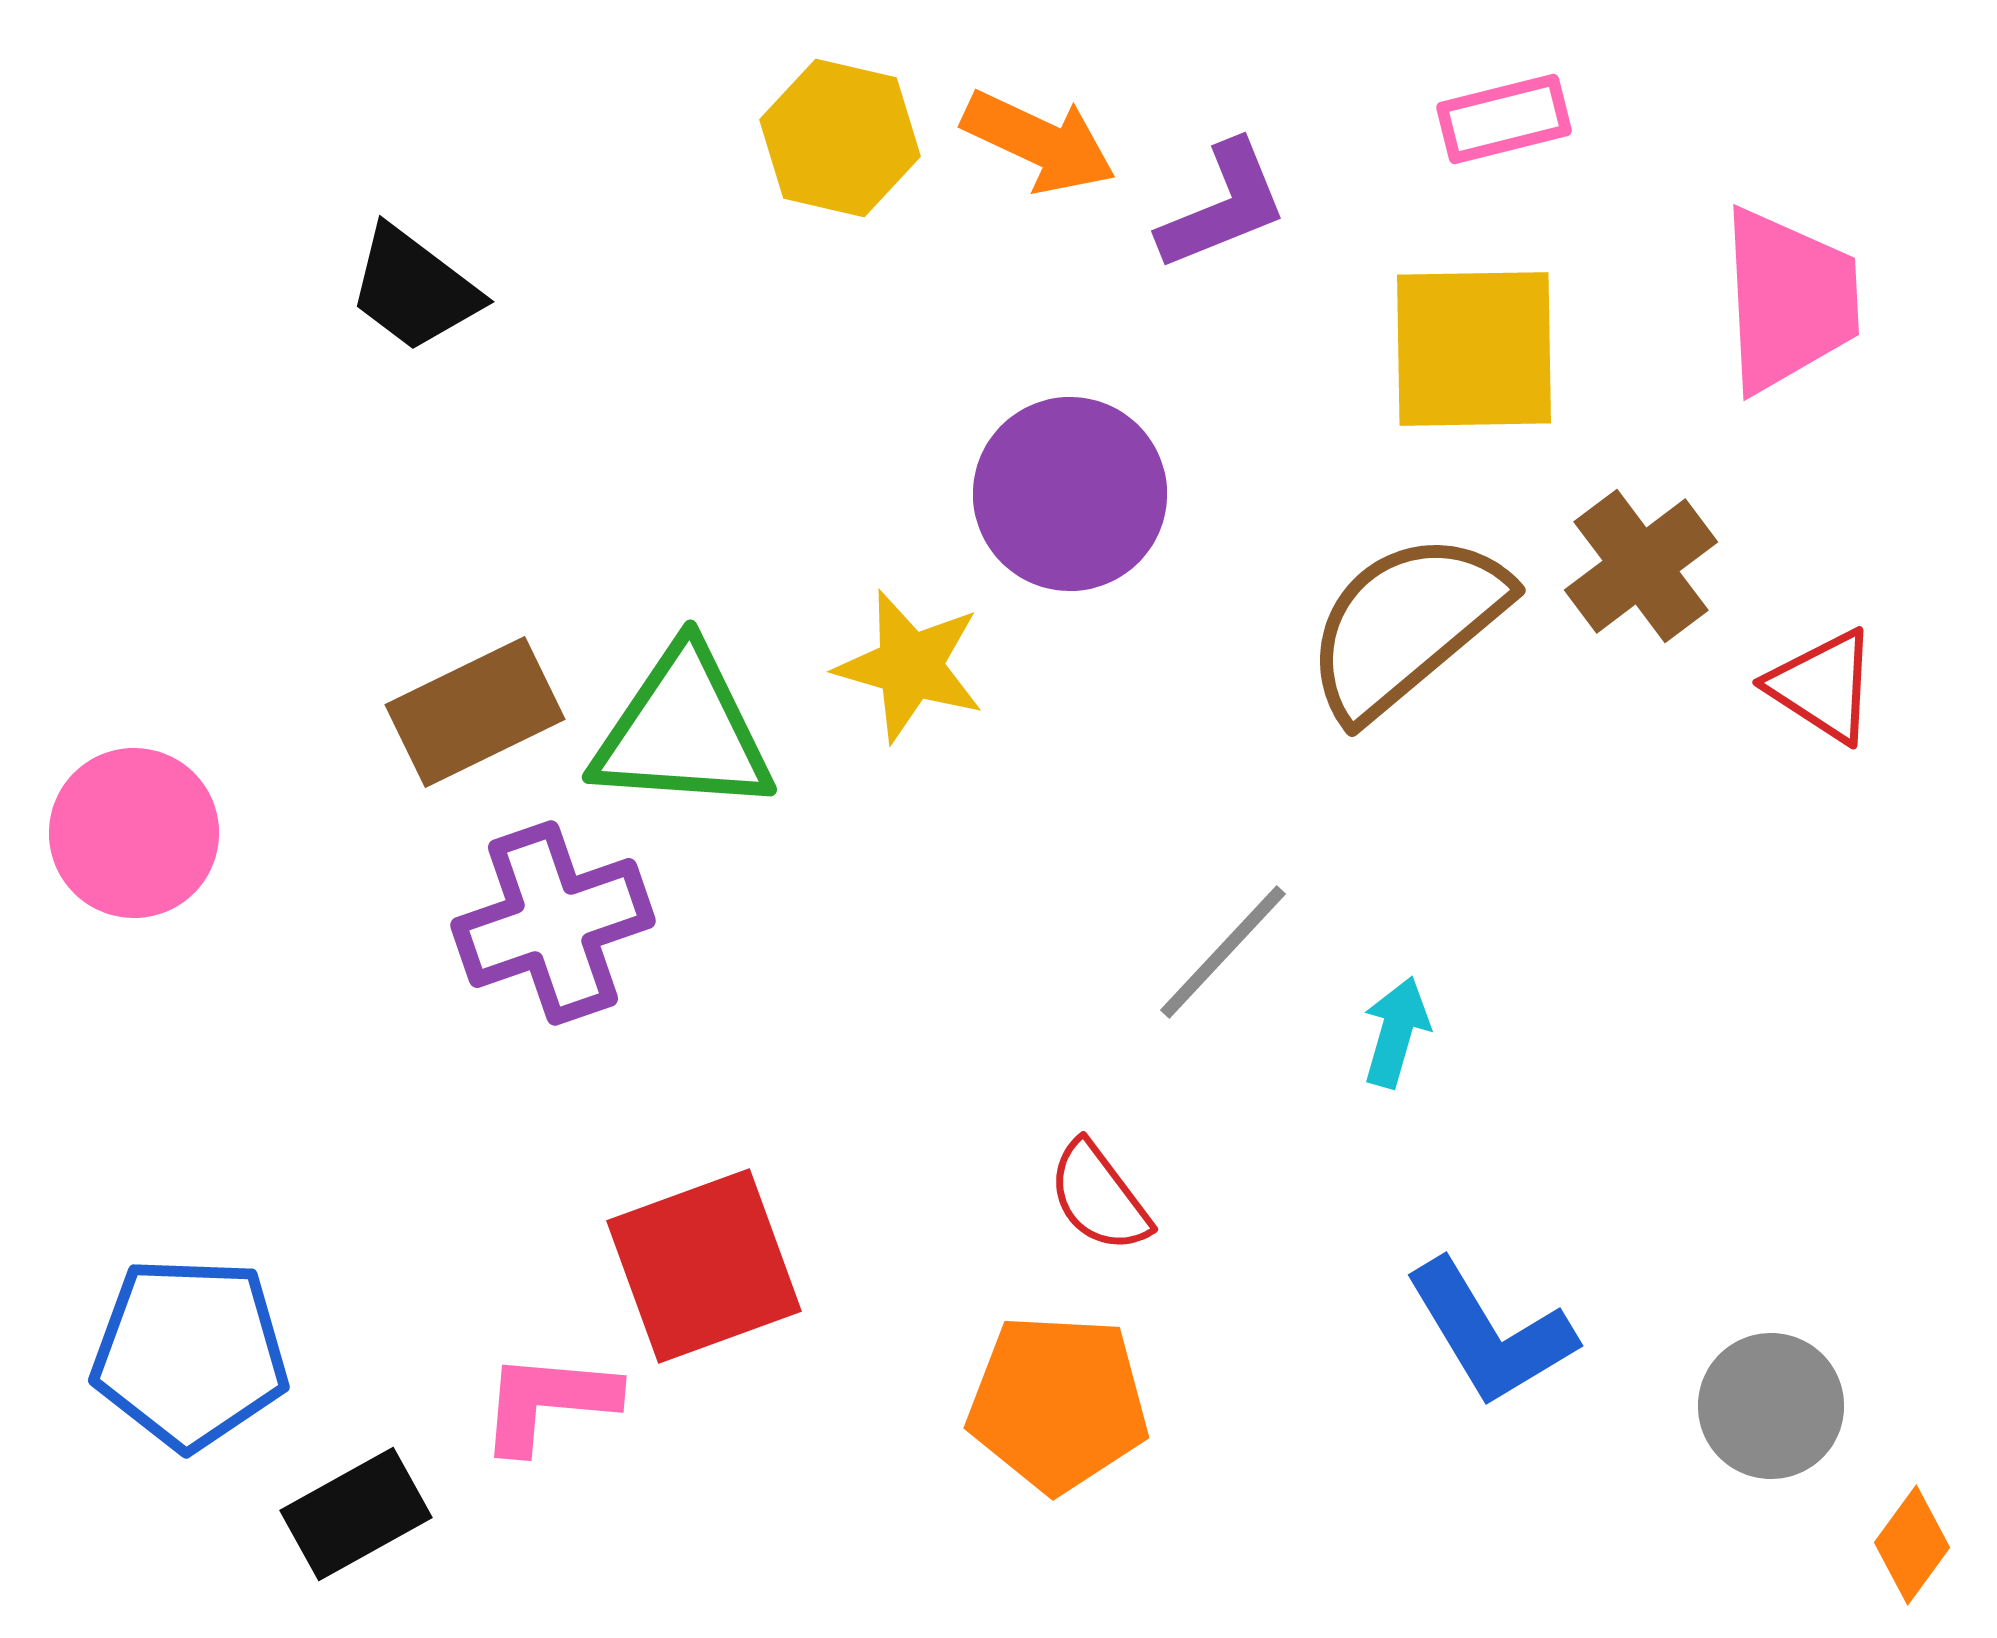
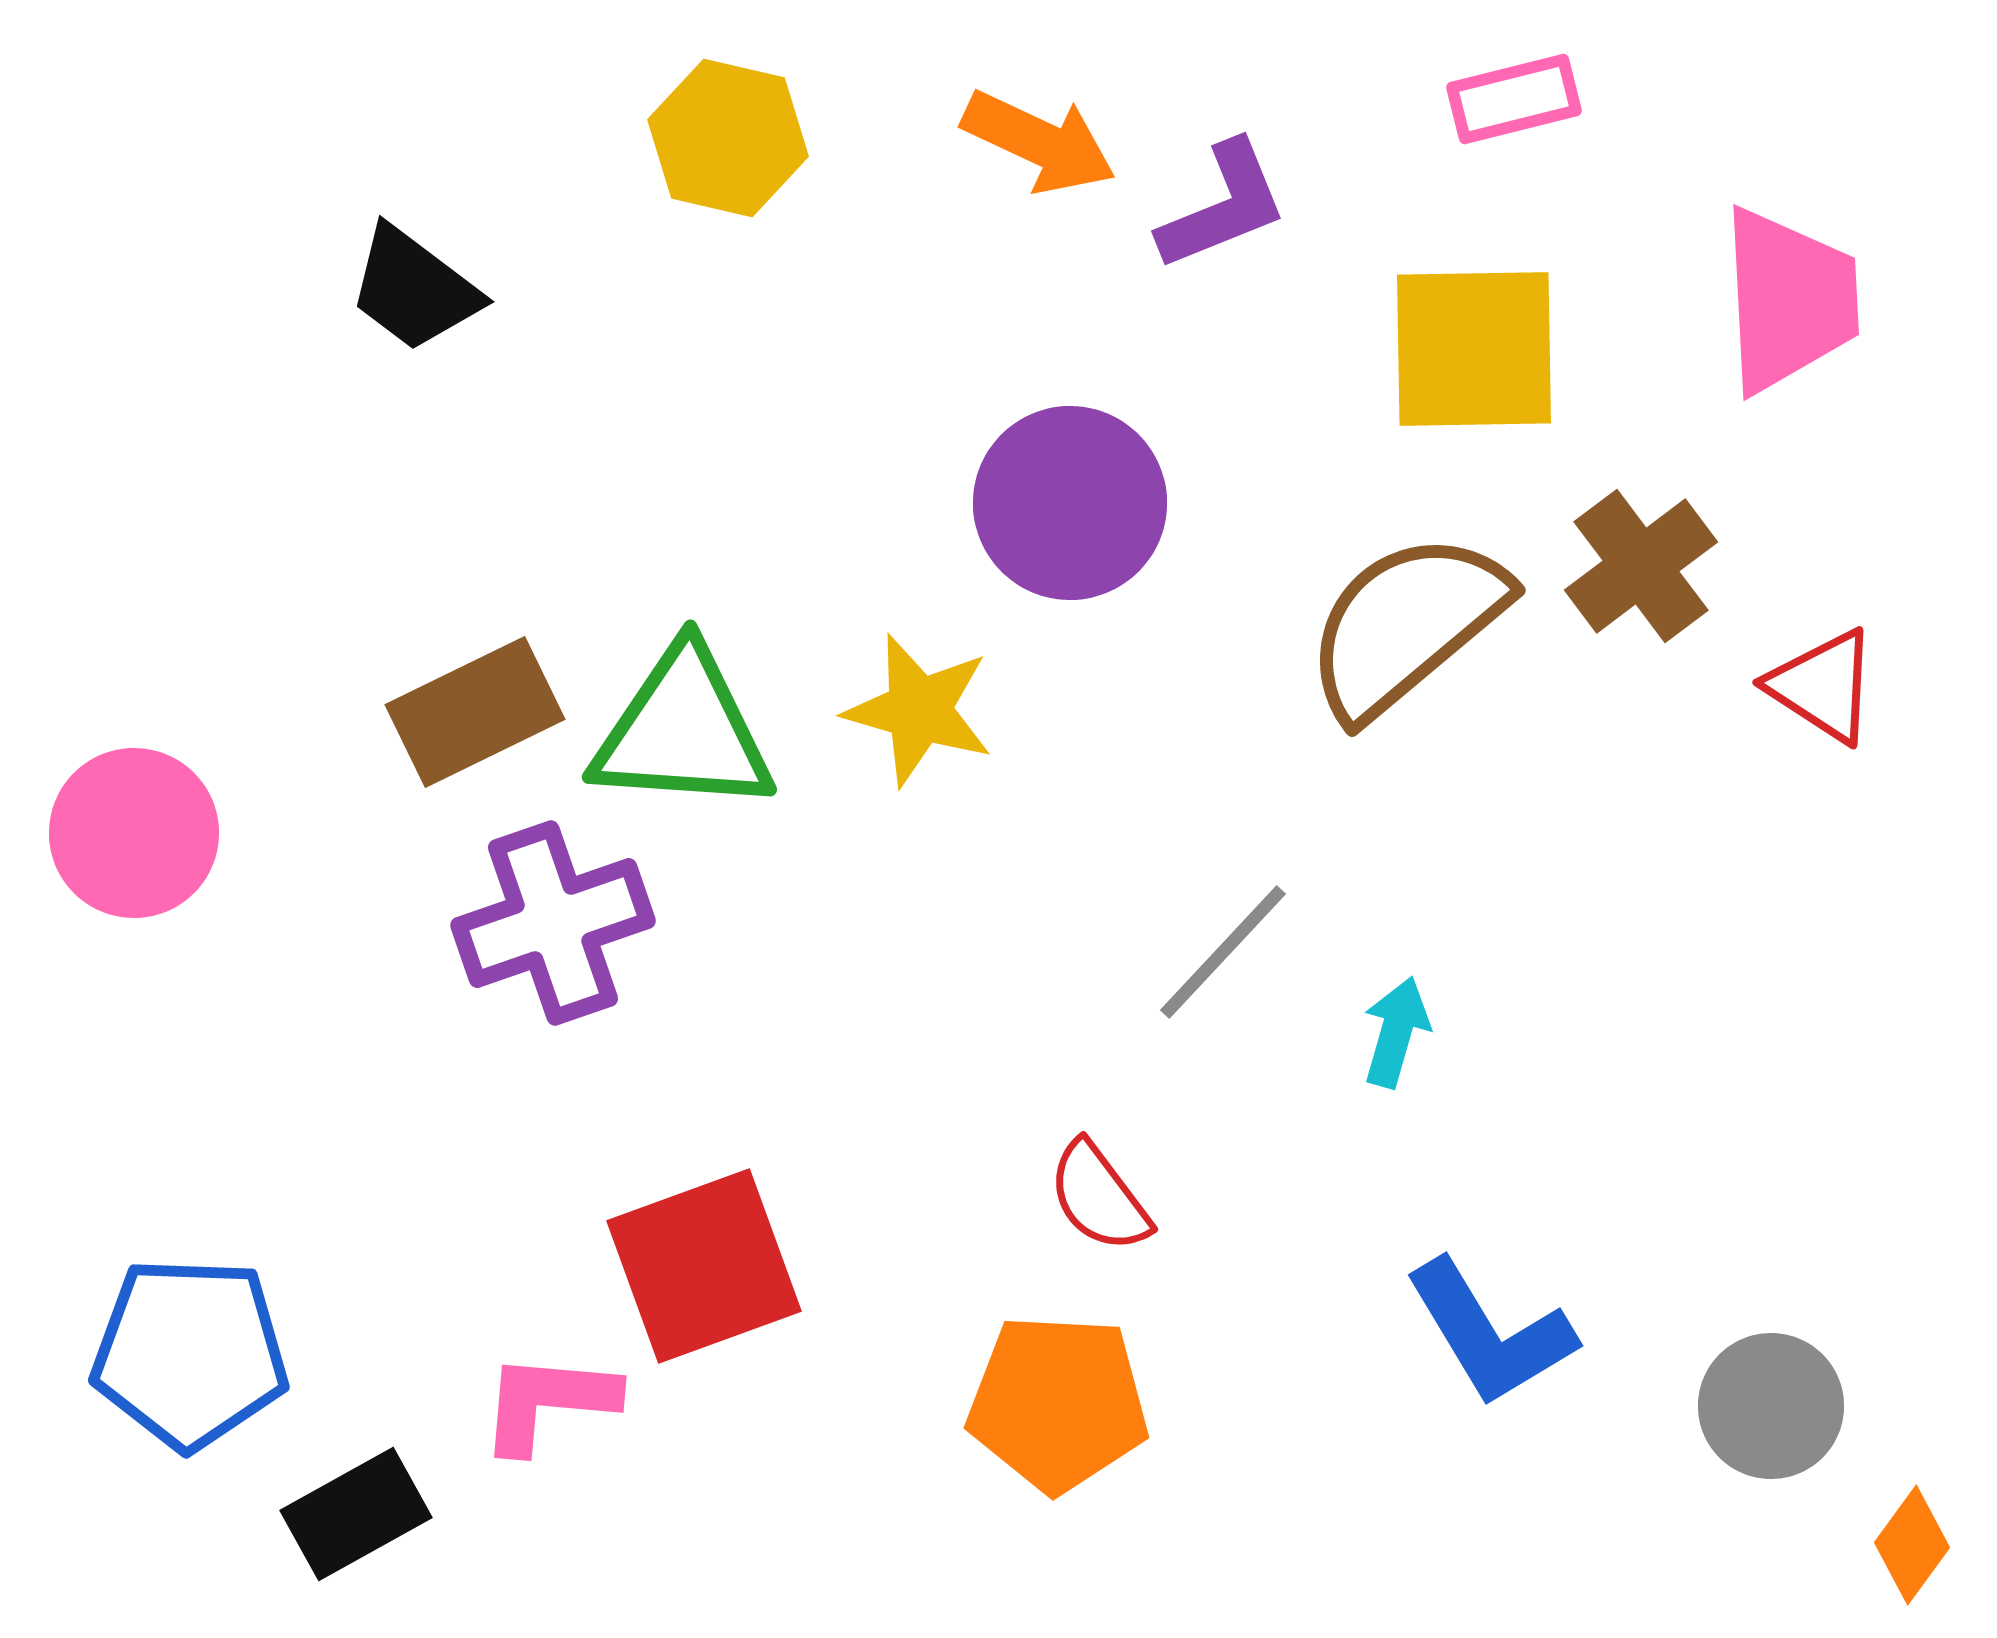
pink rectangle: moved 10 px right, 20 px up
yellow hexagon: moved 112 px left
purple circle: moved 9 px down
yellow star: moved 9 px right, 44 px down
